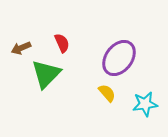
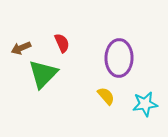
purple ellipse: rotated 36 degrees counterclockwise
green triangle: moved 3 px left
yellow semicircle: moved 1 px left, 3 px down
